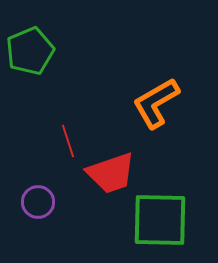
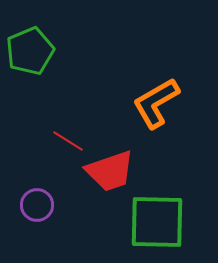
red line: rotated 40 degrees counterclockwise
red trapezoid: moved 1 px left, 2 px up
purple circle: moved 1 px left, 3 px down
green square: moved 3 px left, 2 px down
